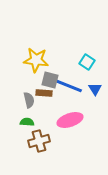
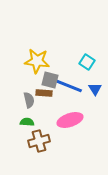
yellow star: moved 1 px right, 1 px down
